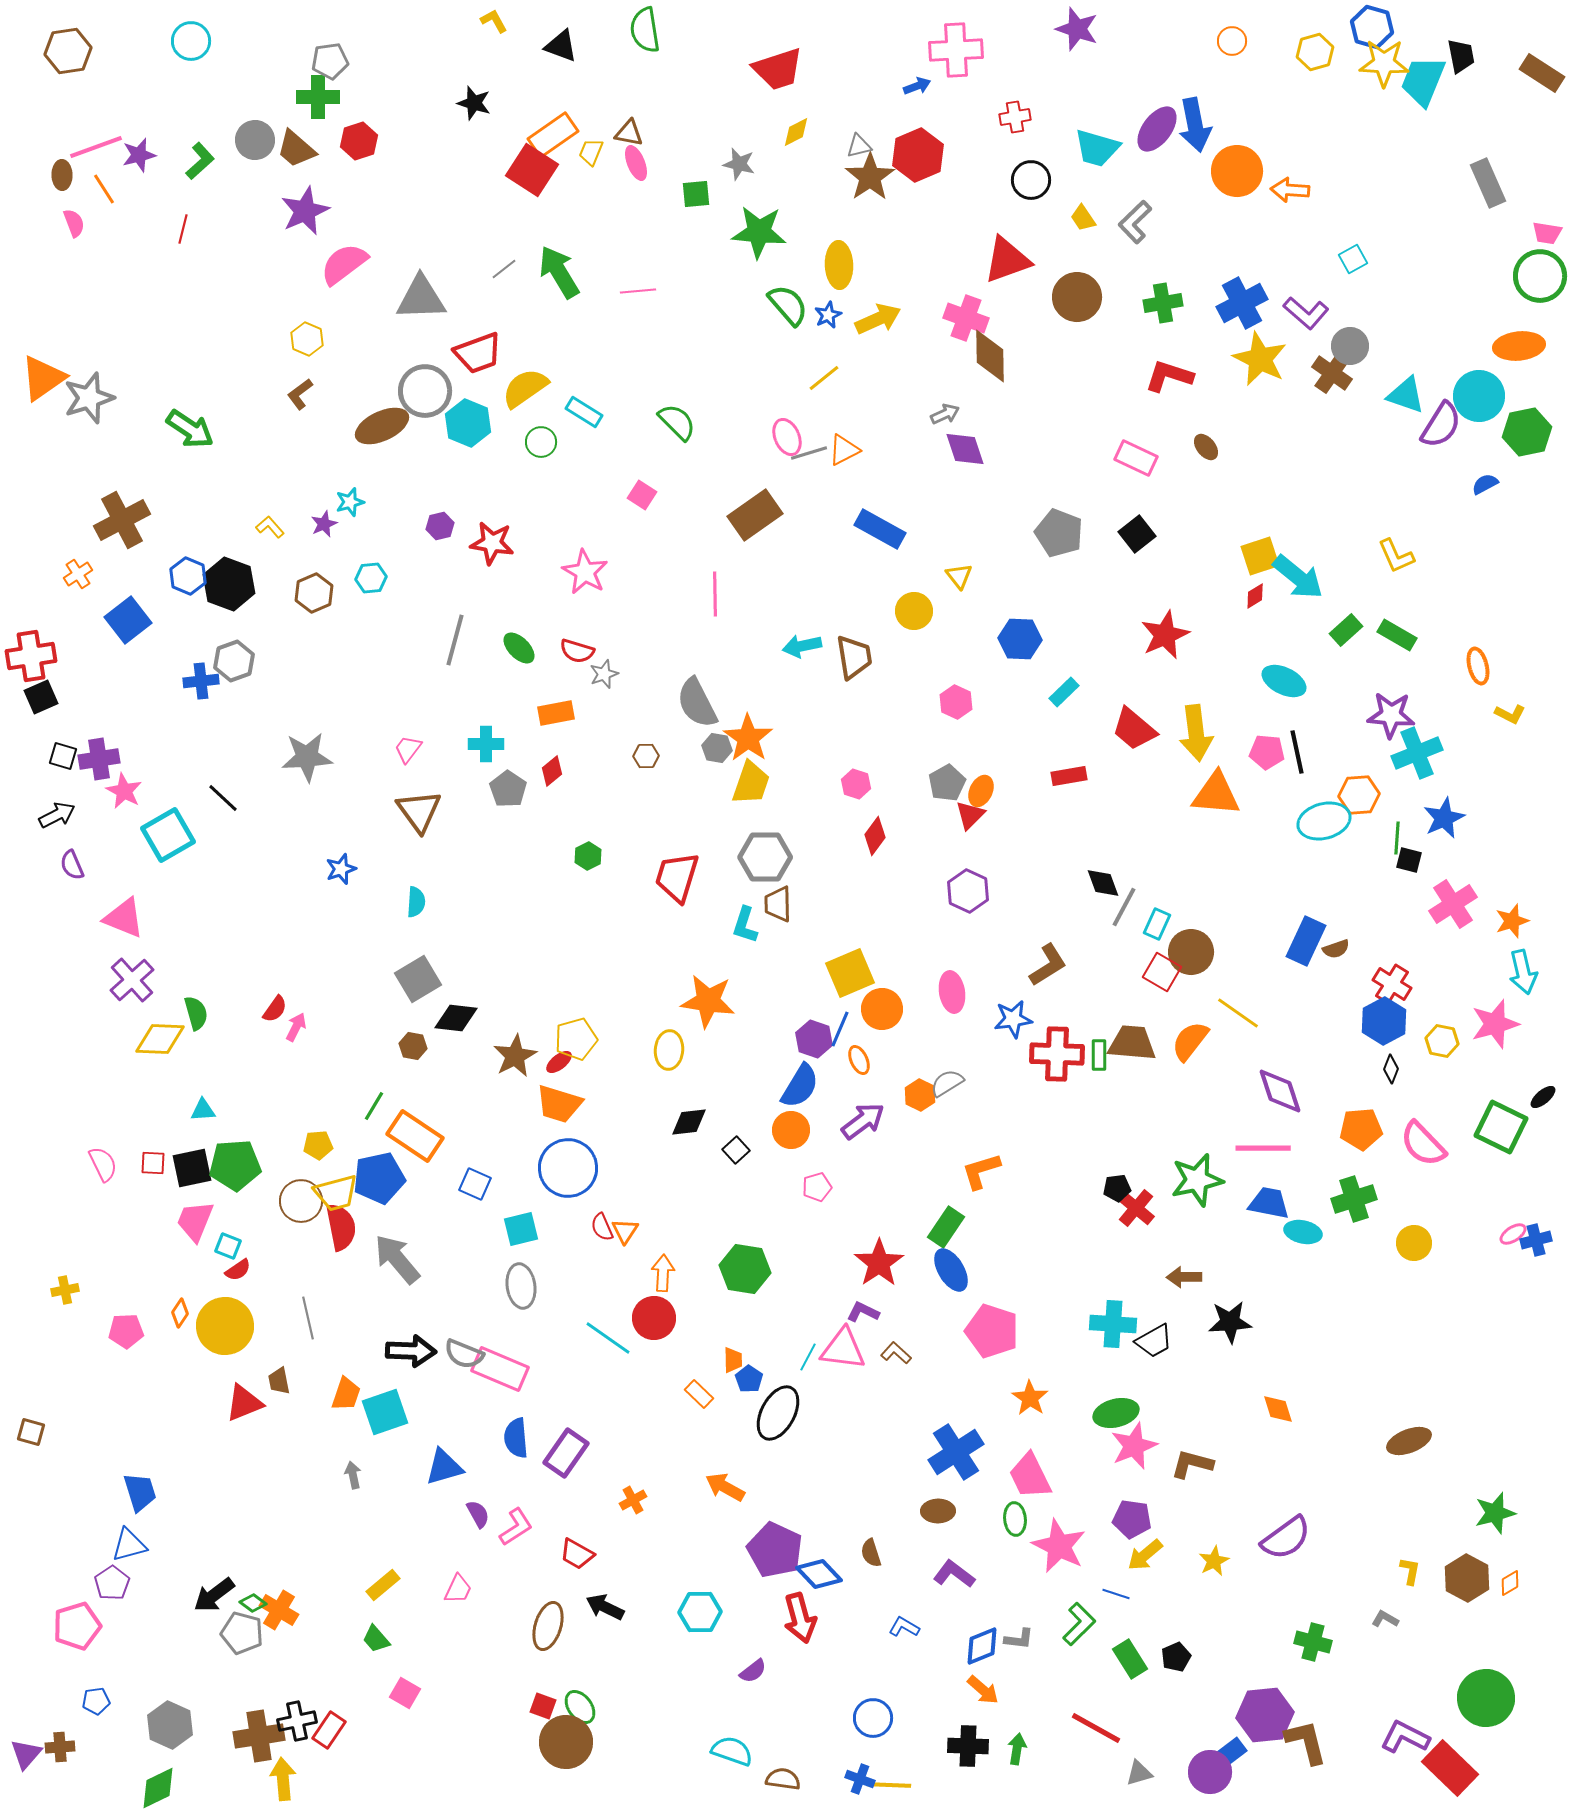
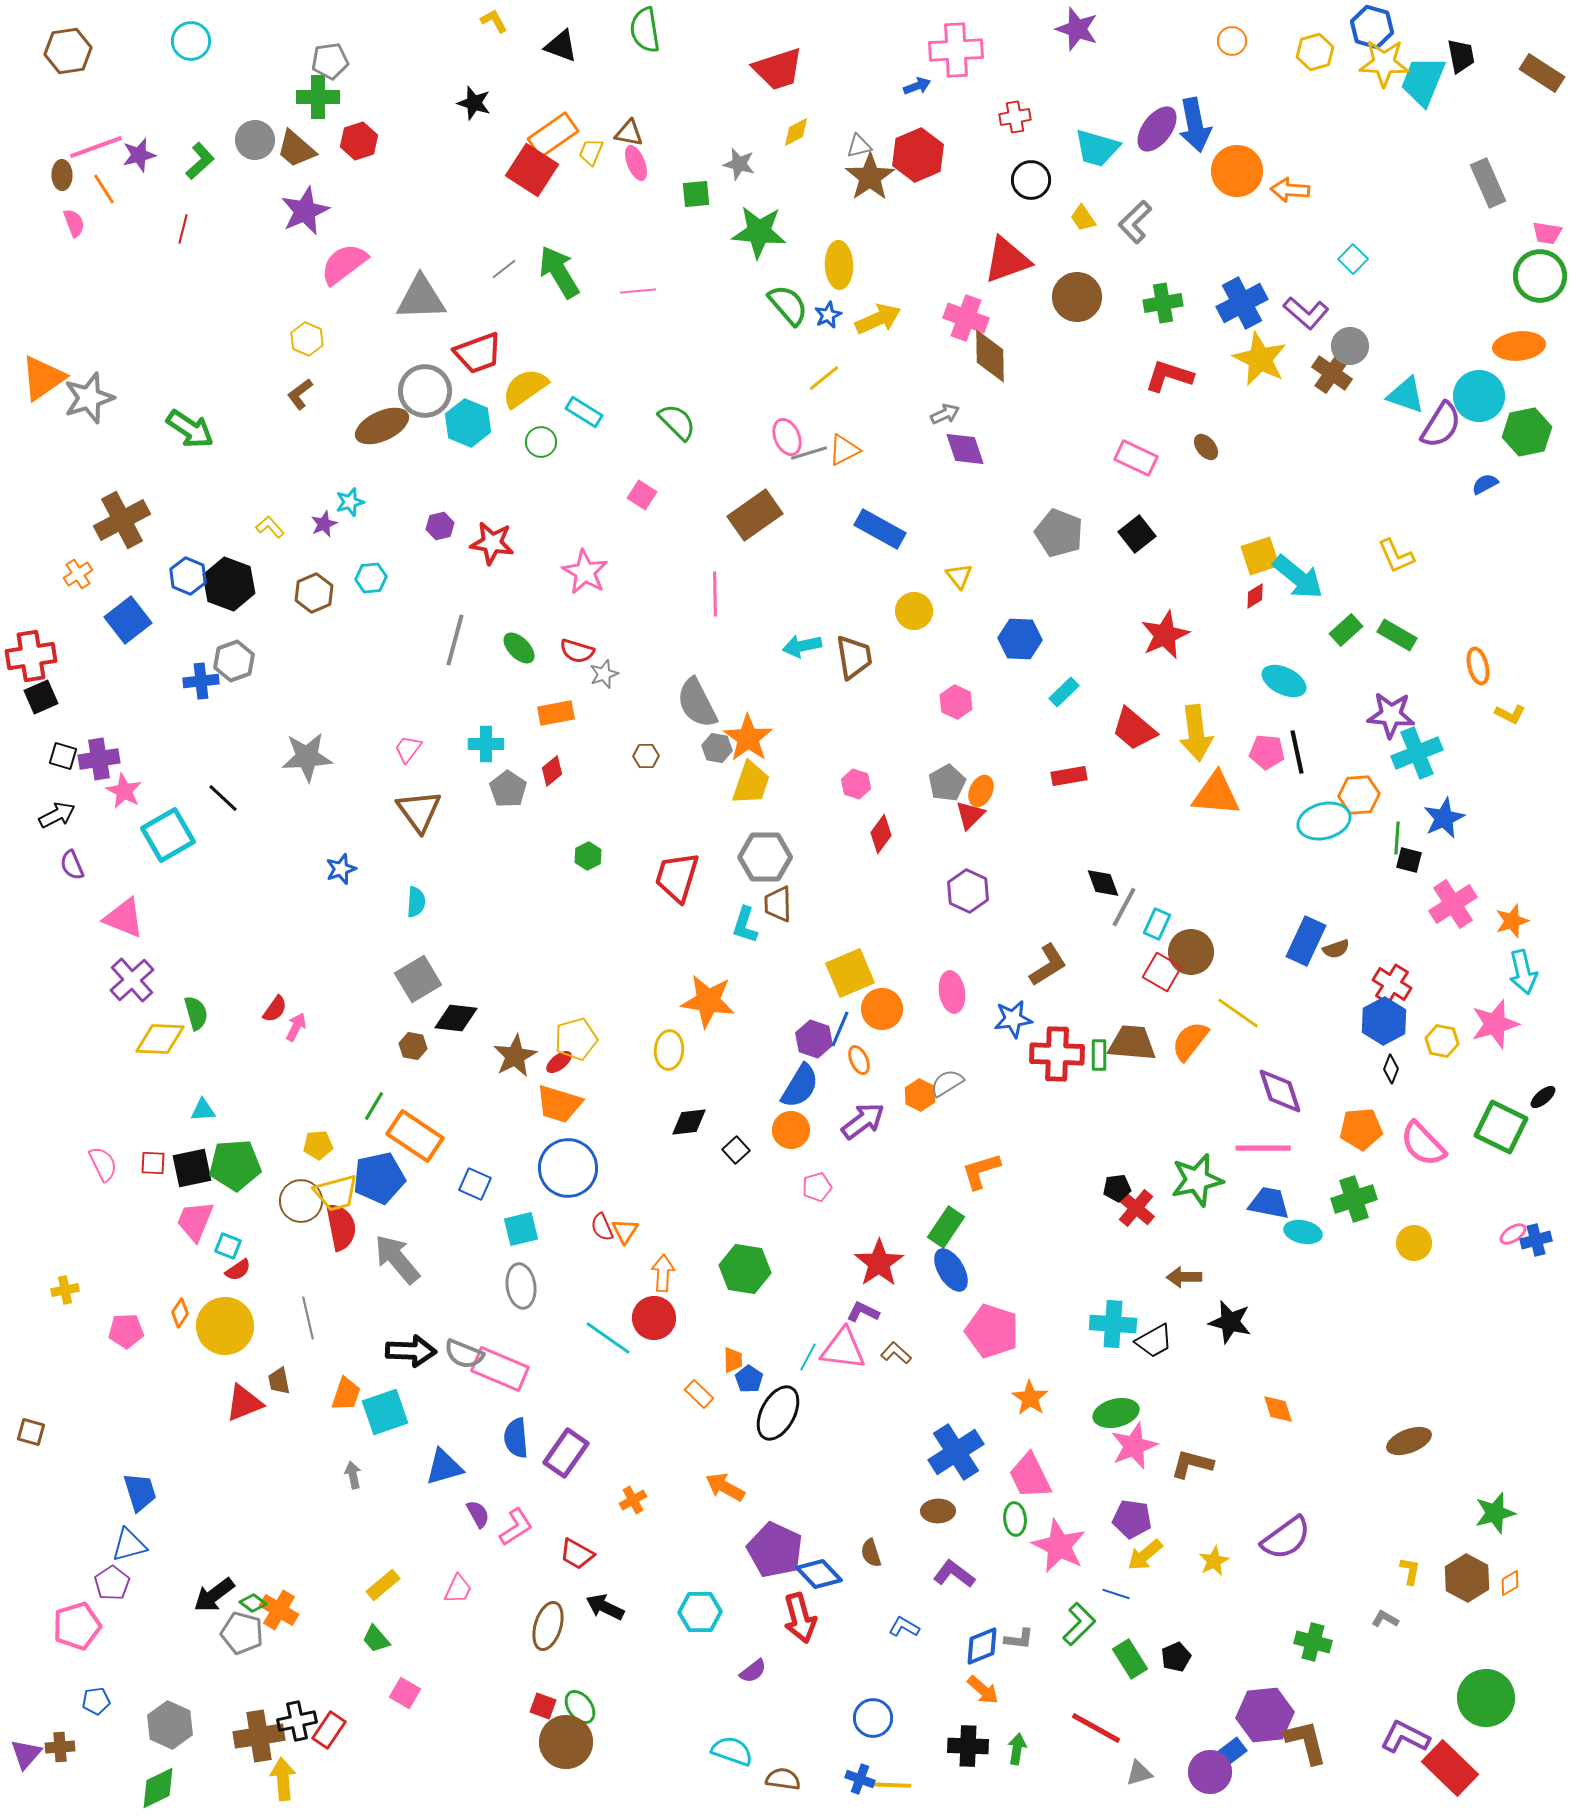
cyan square at (1353, 259): rotated 16 degrees counterclockwise
red diamond at (875, 836): moved 6 px right, 2 px up
black star at (1230, 1322): rotated 18 degrees clockwise
